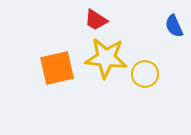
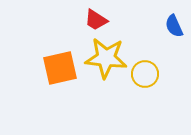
orange square: moved 3 px right
